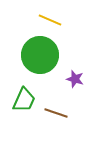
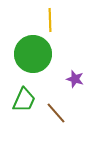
yellow line: rotated 65 degrees clockwise
green circle: moved 7 px left, 1 px up
brown line: rotated 30 degrees clockwise
